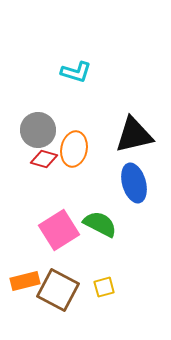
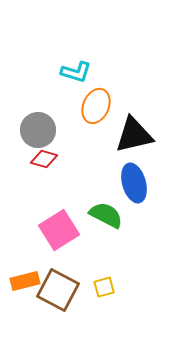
orange ellipse: moved 22 px right, 43 px up; rotated 12 degrees clockwise
green semicircle: moved 6 px right, 9 px up
